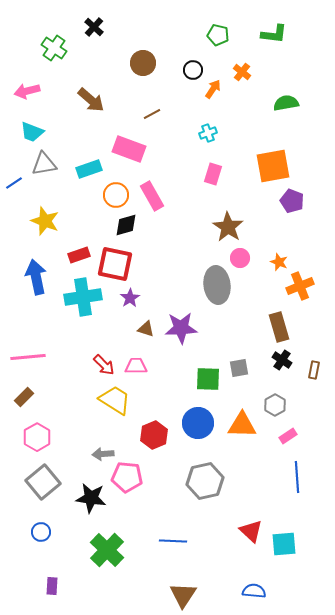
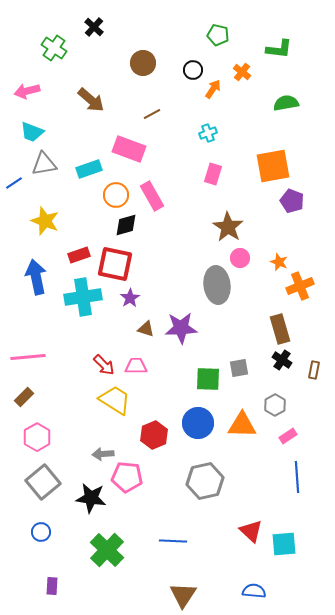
green L-shape at (274, 34): moved 5 px right, 15 px down
brown rectangle at (279, 327): moved 1 px right, 2 px down
